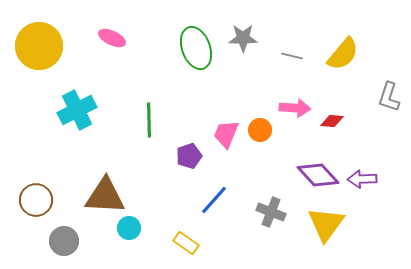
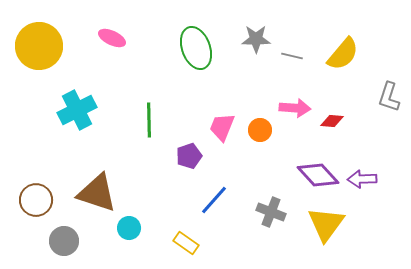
gray star: moved 13 px right, 1 px down
pink trapezoid: moved 4 px left, 7 px up
brown triangle: moved 8 px left, 3 px up; rotated 15 degrees clockwise
